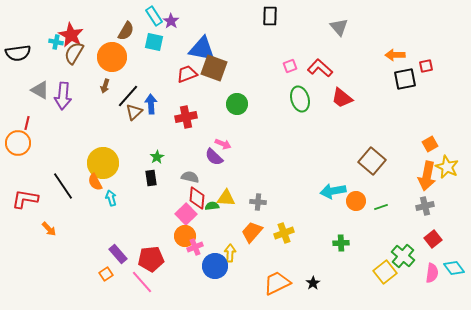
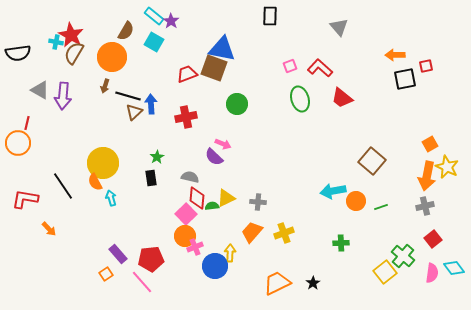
cyan rectangle at (154, 16): rotated 18 degrees counterclockwise
cyan square at (154, 42): rotated 18 degrees clockwise
blue triangle at (202, 49): moved 20 px right
black line at (128, 96): rotated 65 degrees clockwise
yellow triangle at (226, 198): rotated 30 degrees counterclockwise
